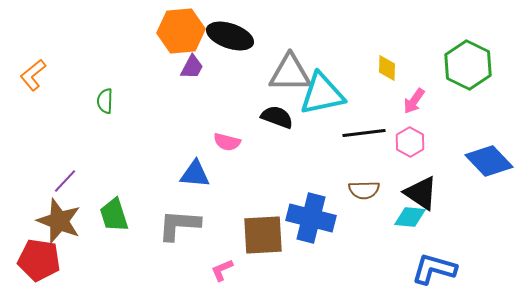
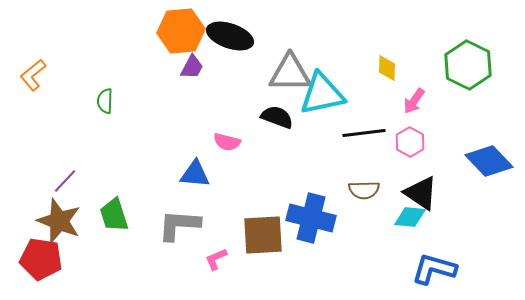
red pentagon: moved 2 px right, 1 px up
pink L-shape: moved 6 px left, 11 px up
